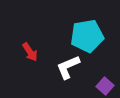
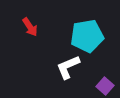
red arrow: moved 25 px up
